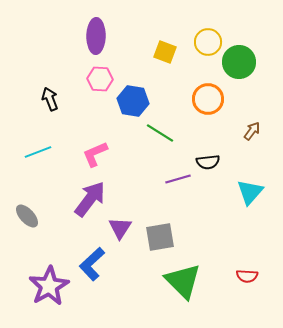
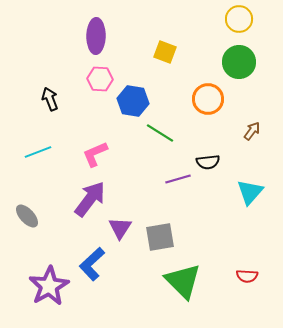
yellow circle: moved 31 px right, 23 px up
